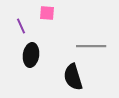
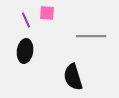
purple line: moved 5 px right, 6 px up
gray line: moved 10 px up
black ellipse: moved 6 px left, 4 px up
